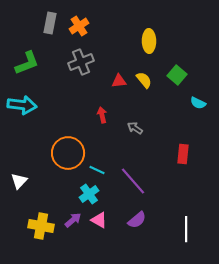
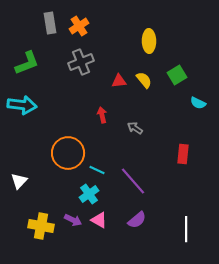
gray rectangle: rotated 20 degrees counterclockwise
green square: rotated 18 degrees clockwise
purple arrow: rotated 66 degrees clockwise
